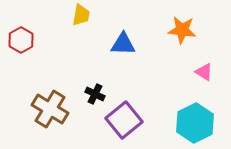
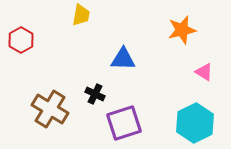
orange star: rotated 20 degrees counterclockwise
blue triangle: moved 15 px down
purple square: moved 3 px down; rotated 21 degrees clockwise
